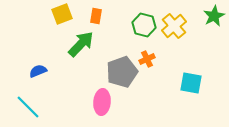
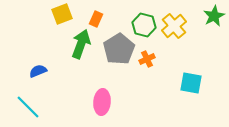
orange rectangle: moved 3 px down; rotated 14 degrees clockwise
green arrow: rotated 24 degrees counterclockwise
gray pentagon: moved 3 px left, 23 px up; rotated 12 degrees counterclockwise
